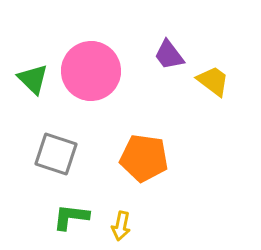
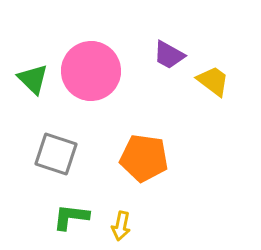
purple trapezoid: rotated 24 degrees counterclockwise
